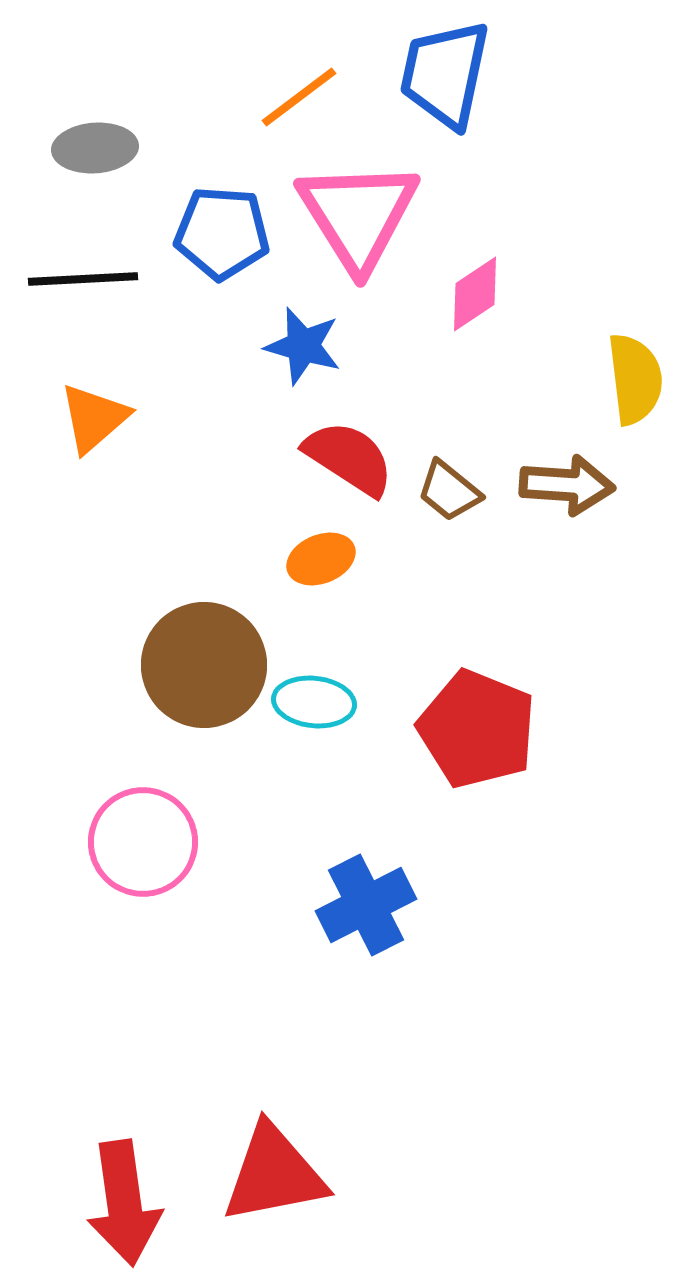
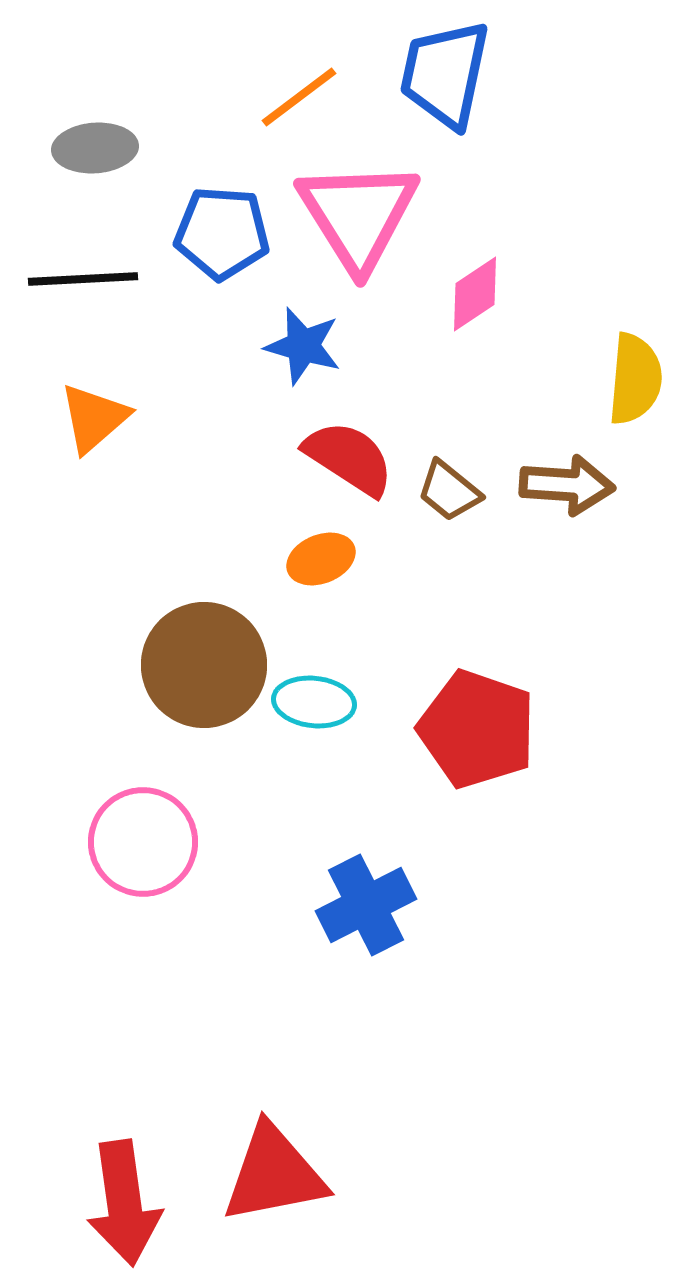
yellow semicircle: rotated 12 degrees clockwise
red pentagon: rotated 3 degrees counterclockwise
